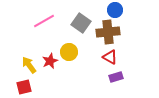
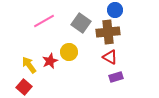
red square: rotated 35 degrees counterclockwise
